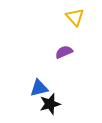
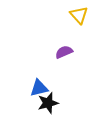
yellow triangle: moved 4 px right, 2 px up
black star: moved 2 px left, 1 px up
